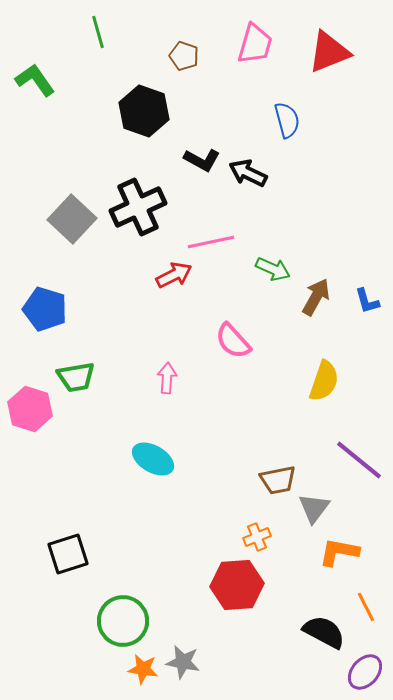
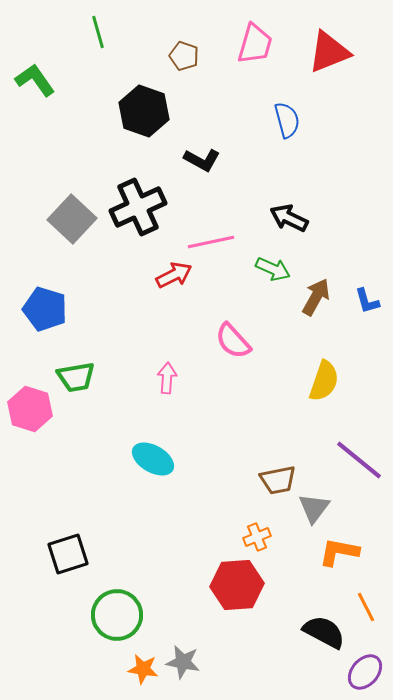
black arrow: moved 41 px right, 45 px down
green circle: moved 6 px left, 6 px up
